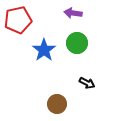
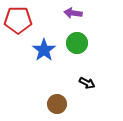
red pentagon: rotated 12 degrees clockwise
